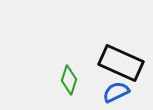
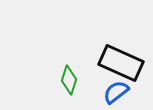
blue semicircle: rotated 12 degrees counterclockwise
